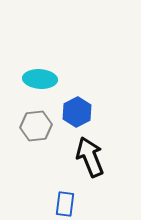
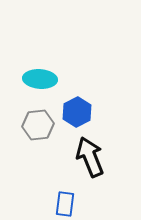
gray hexagon: moved 2 px right, 1 px up
